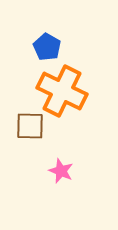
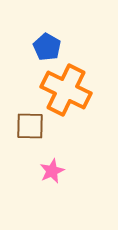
orange cross: moved 4 px right, 1 px up
pink star: moved 9 px left; rotated 25 degrees clockwise
